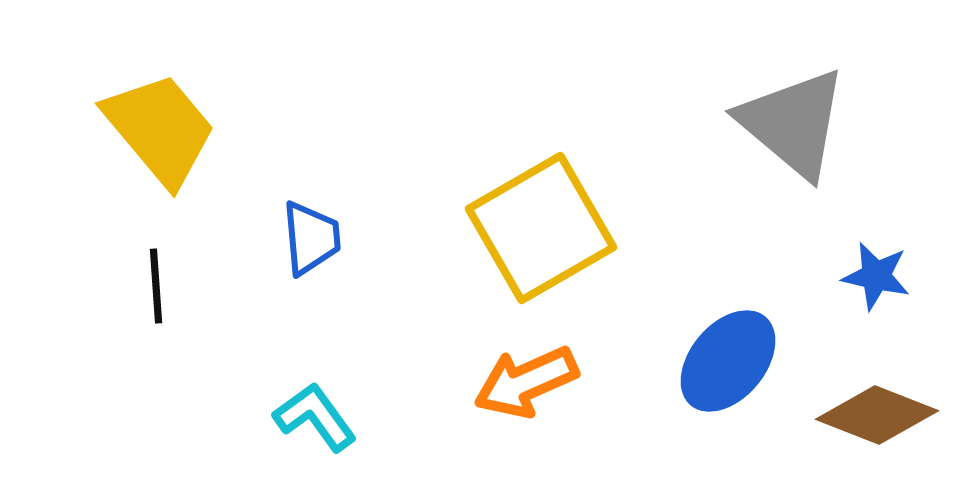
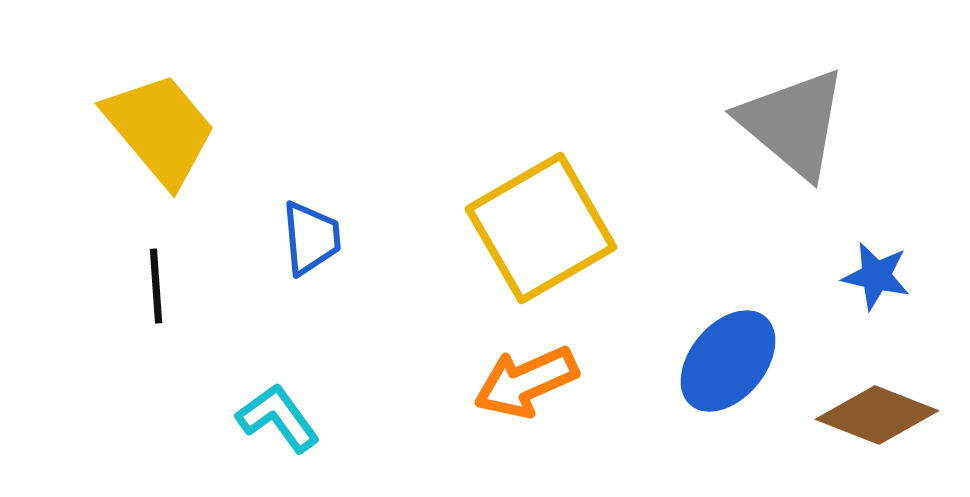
cyan L-shape: moved 37 px left, 1 px down
